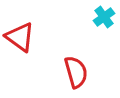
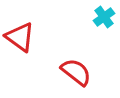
red semicircle: rotated 36 degrees counterclockwise
